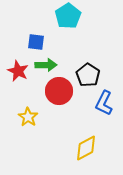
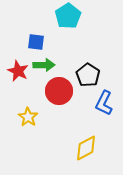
green arrow: moved 2 px left
